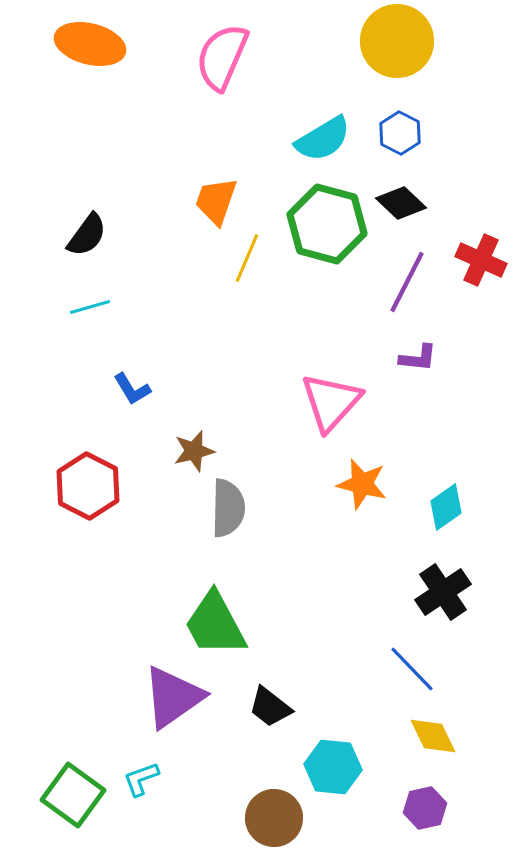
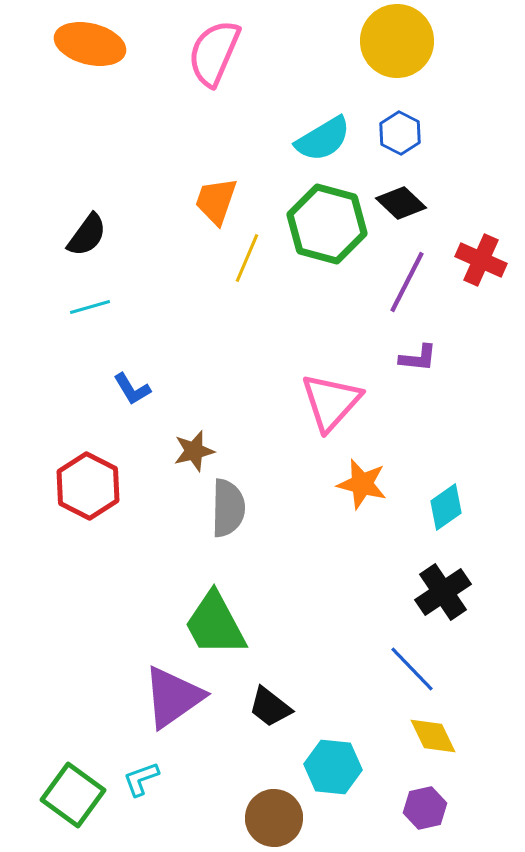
pink semicircle: moved 8 px left, 4 px up
